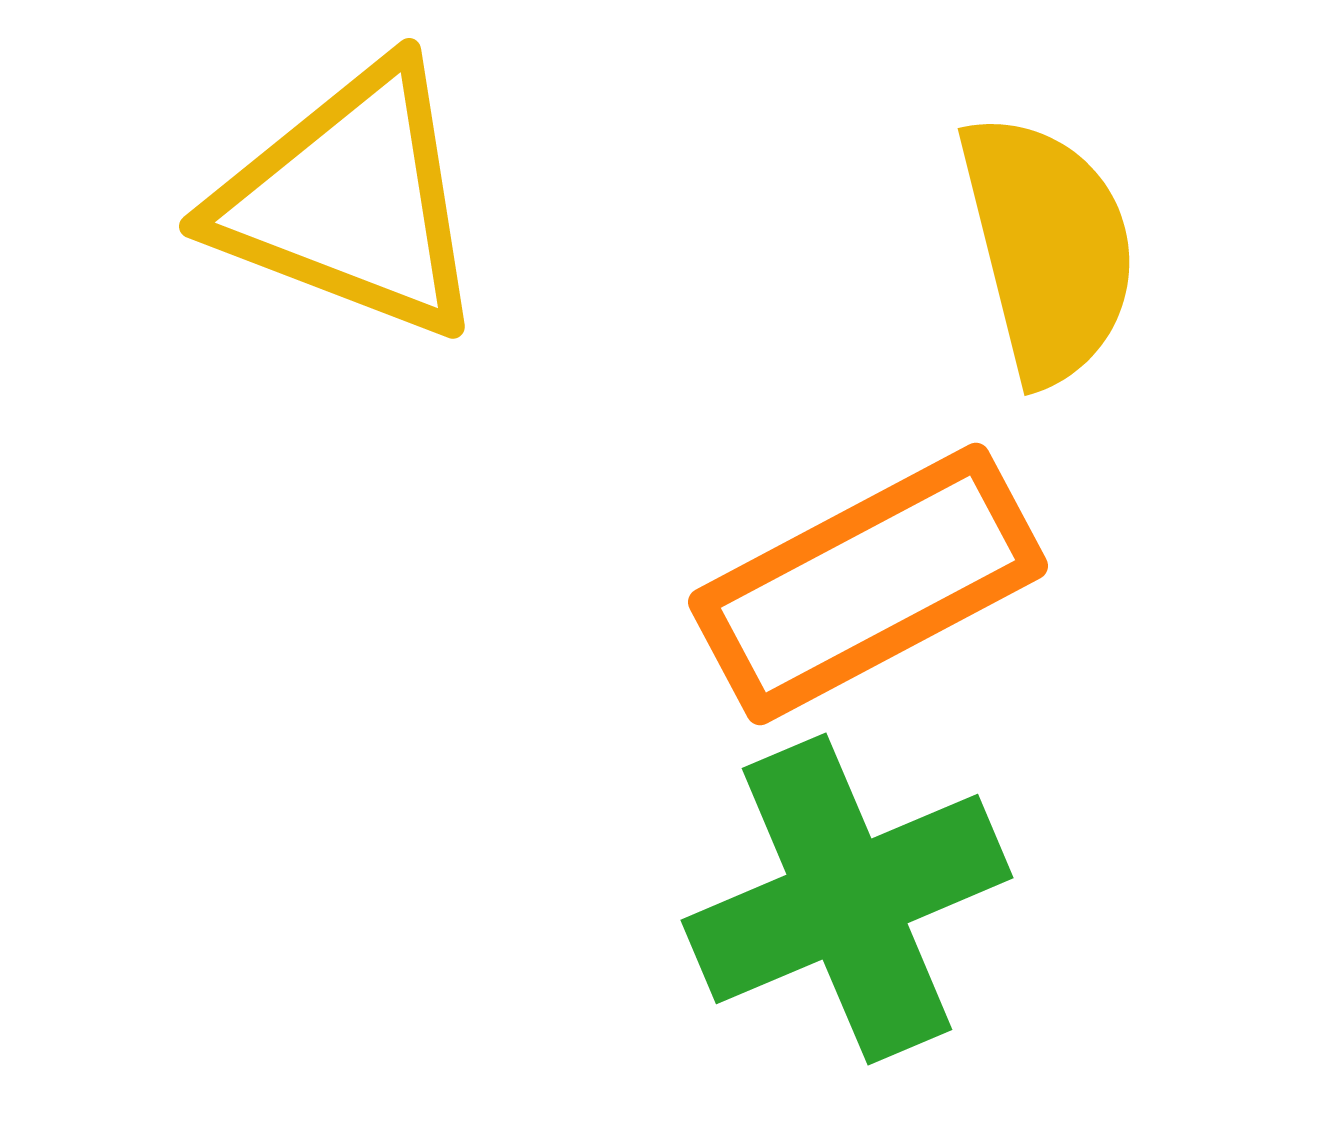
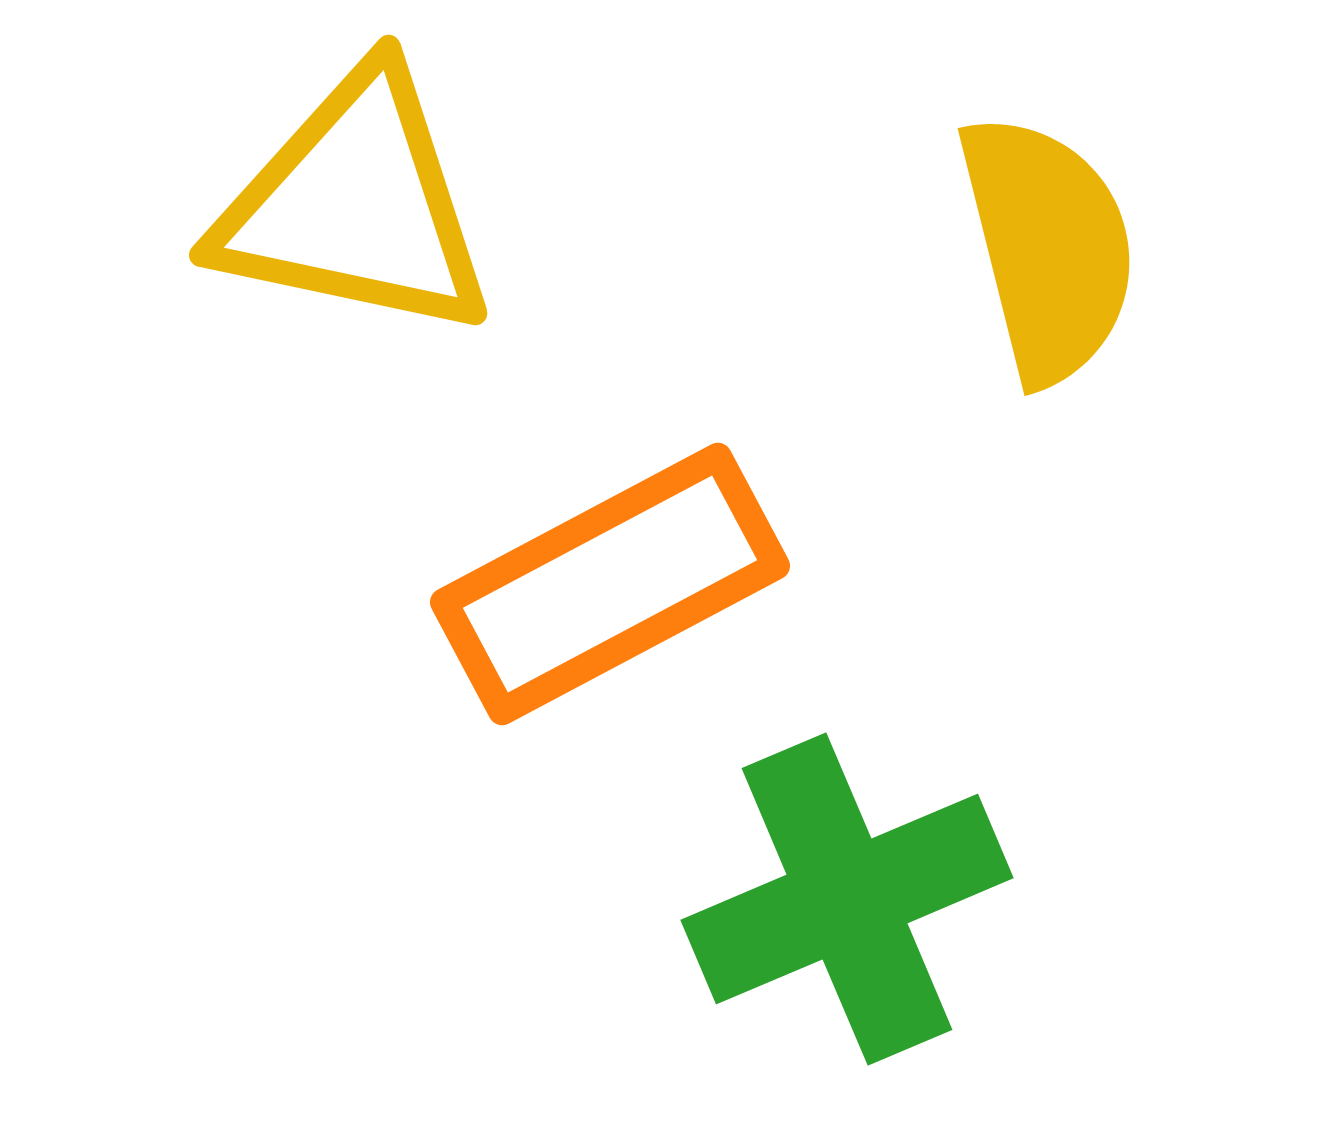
yellow triangle: moved 4 px right, 4 px down; rotated 9 degrees counterclockwise
orange rectangle: moved 258 px left
